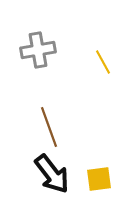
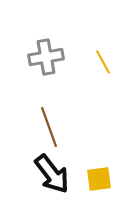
gray cross: moved 8 px right, 7 px down
